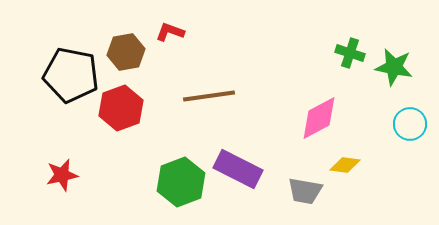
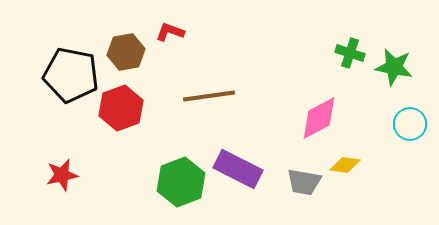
gray trapezoid: moved 1 px left, 9 px up
